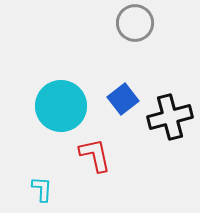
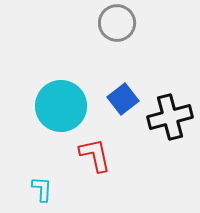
gray circle: moved 18 px left
